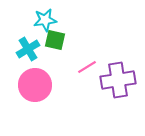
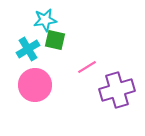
purple cross: moved 1 px left, 10 px down; rotated 8 degrees counterclockwise
